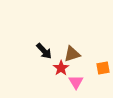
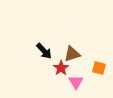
orange square: moved 4 px left; rotated 24 degrees clockwise
